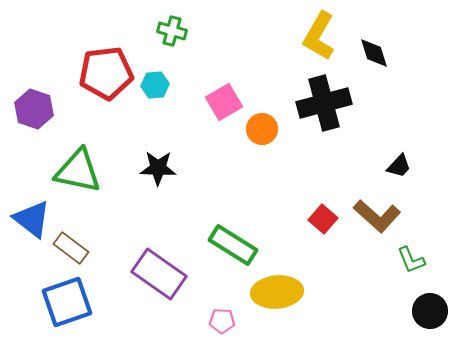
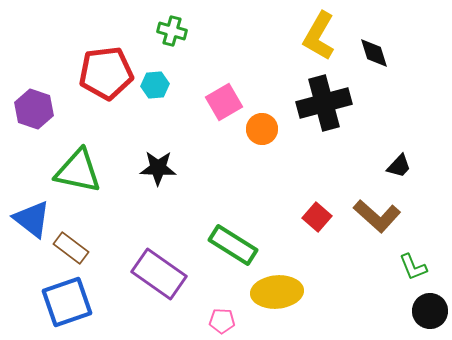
red square: moved 6 px left, 2 px up
green L-shape: moved 2 px right, 7 px down
